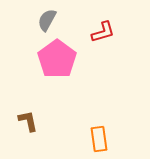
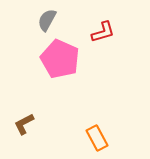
pink pentagon: moved 3 px right; rotated 12 degrees counterclockwise
brown L-shape: moved 4 px left, 3 px down; rotated 105 degrees counterclockwise
orange rectangle: moved 2 px left, 1 px up; rotated 20 degrees counterclockwise
